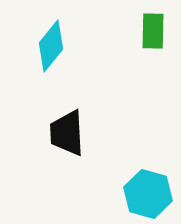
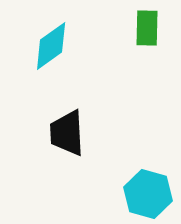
green rectangle: moved 6 px left, 3 px up
cyan diamond: rotated 15 degrees clockwise
